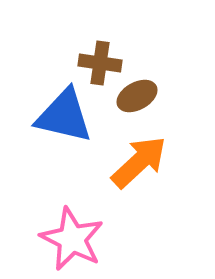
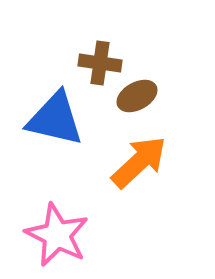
blue triangle: moved 9 px left, 3 px down
pink star: moved 15 px left, 4 px up
